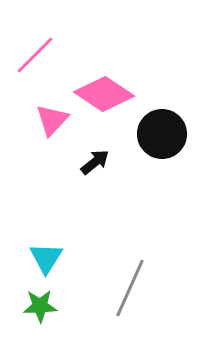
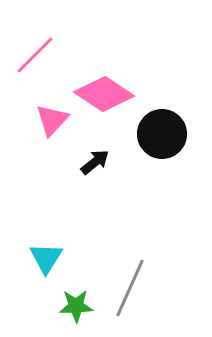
green star: moved 36 px right
